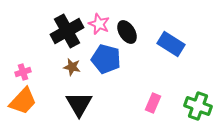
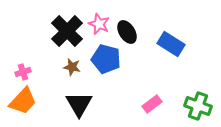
black cross: rotated 16 degrees counterclockwise
pink rectangle: moved 1 px left, 1 px down; rotated 30 degrees clockwise
